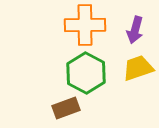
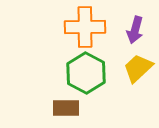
orange cross: moved 2 px down
yellow trapezoid: rotated 24 degrees counterclockwise
brown rectangle: rotated 20 degrees clockwise
